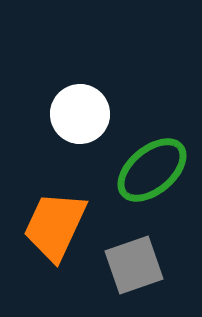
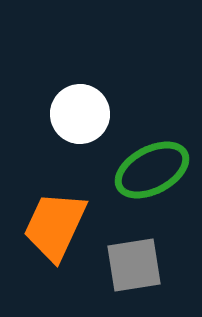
green ellipse: rotated 12 degrees clockwise
gray square: rotated 10 degrees clockwise
